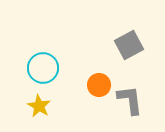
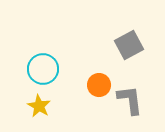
cyan circle: moved 1 px down
